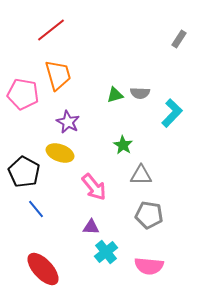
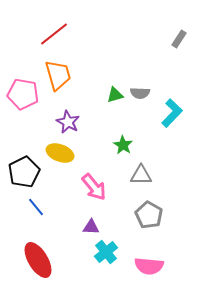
red line: moved 3 px right, 4 px down
black pentagon: rotated 16 degrees clockwise
blue line: moved 2 px up
gray pentagon: rotated 20 degrees clockwise
red ellipse: moved 5 px left, 9 px up; rotated 12 degrees clockwise
